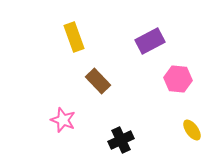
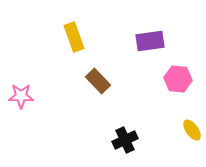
purple rectangle: rotated 20 degrees clockwise
pink star: moved 42 px left, 24 px up; rotated 20 degrees counterclockwise
black cross: moved 4 px right
